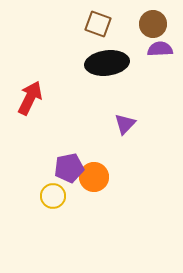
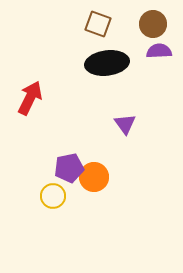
purple semicircle: moved 1 px left, 2 px down
purple triangle: rotated 20 degrees counterclockwise
